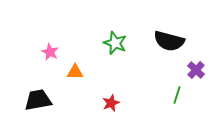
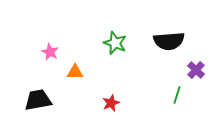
black semicircle: rotated 20 degrees counterclockwise
